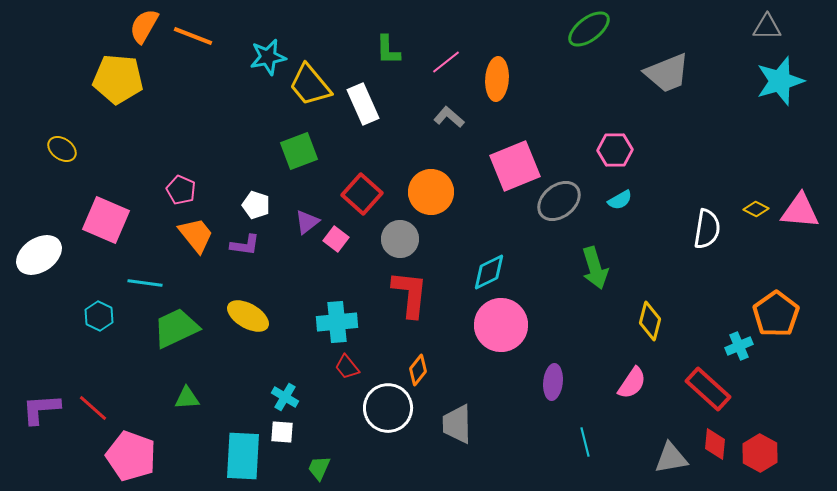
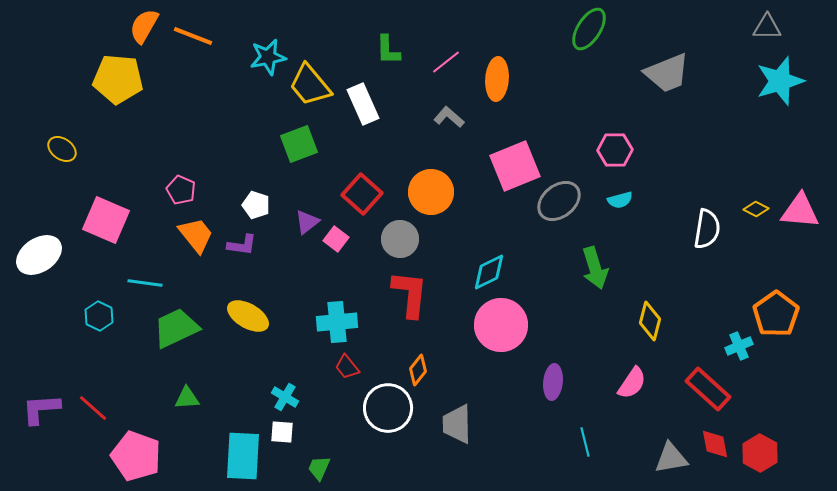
green ellipse at (589, 29): rotated 21 degrees counterclockwise
green square at (299, 151): moved 7 px up
cyan semicircle at (620, 200): rotated 15 degrees clockwise
purple L-shape at (245, 245): moved 3 px left
red diamond at (715, 444): rotated 16 degrees counterclockwise
pink pentagon at (131, 456): moved 5 px right
